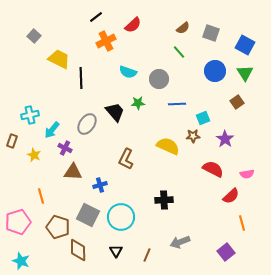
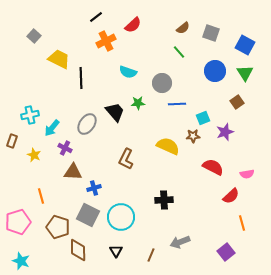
gray circle at (159, 79): moved 3 px right, 4 px down
cyan arrow at (52, 130): moved 2 px up
purple star at (225, 139): moved 7 px up; rotated 18 degrees clockwise
red semicircle at (213, 169): moved 2 px up
blue cross at (100, 185): moved 6 px left, 3 px down
brown line at (147, 255): moved 4 px right
